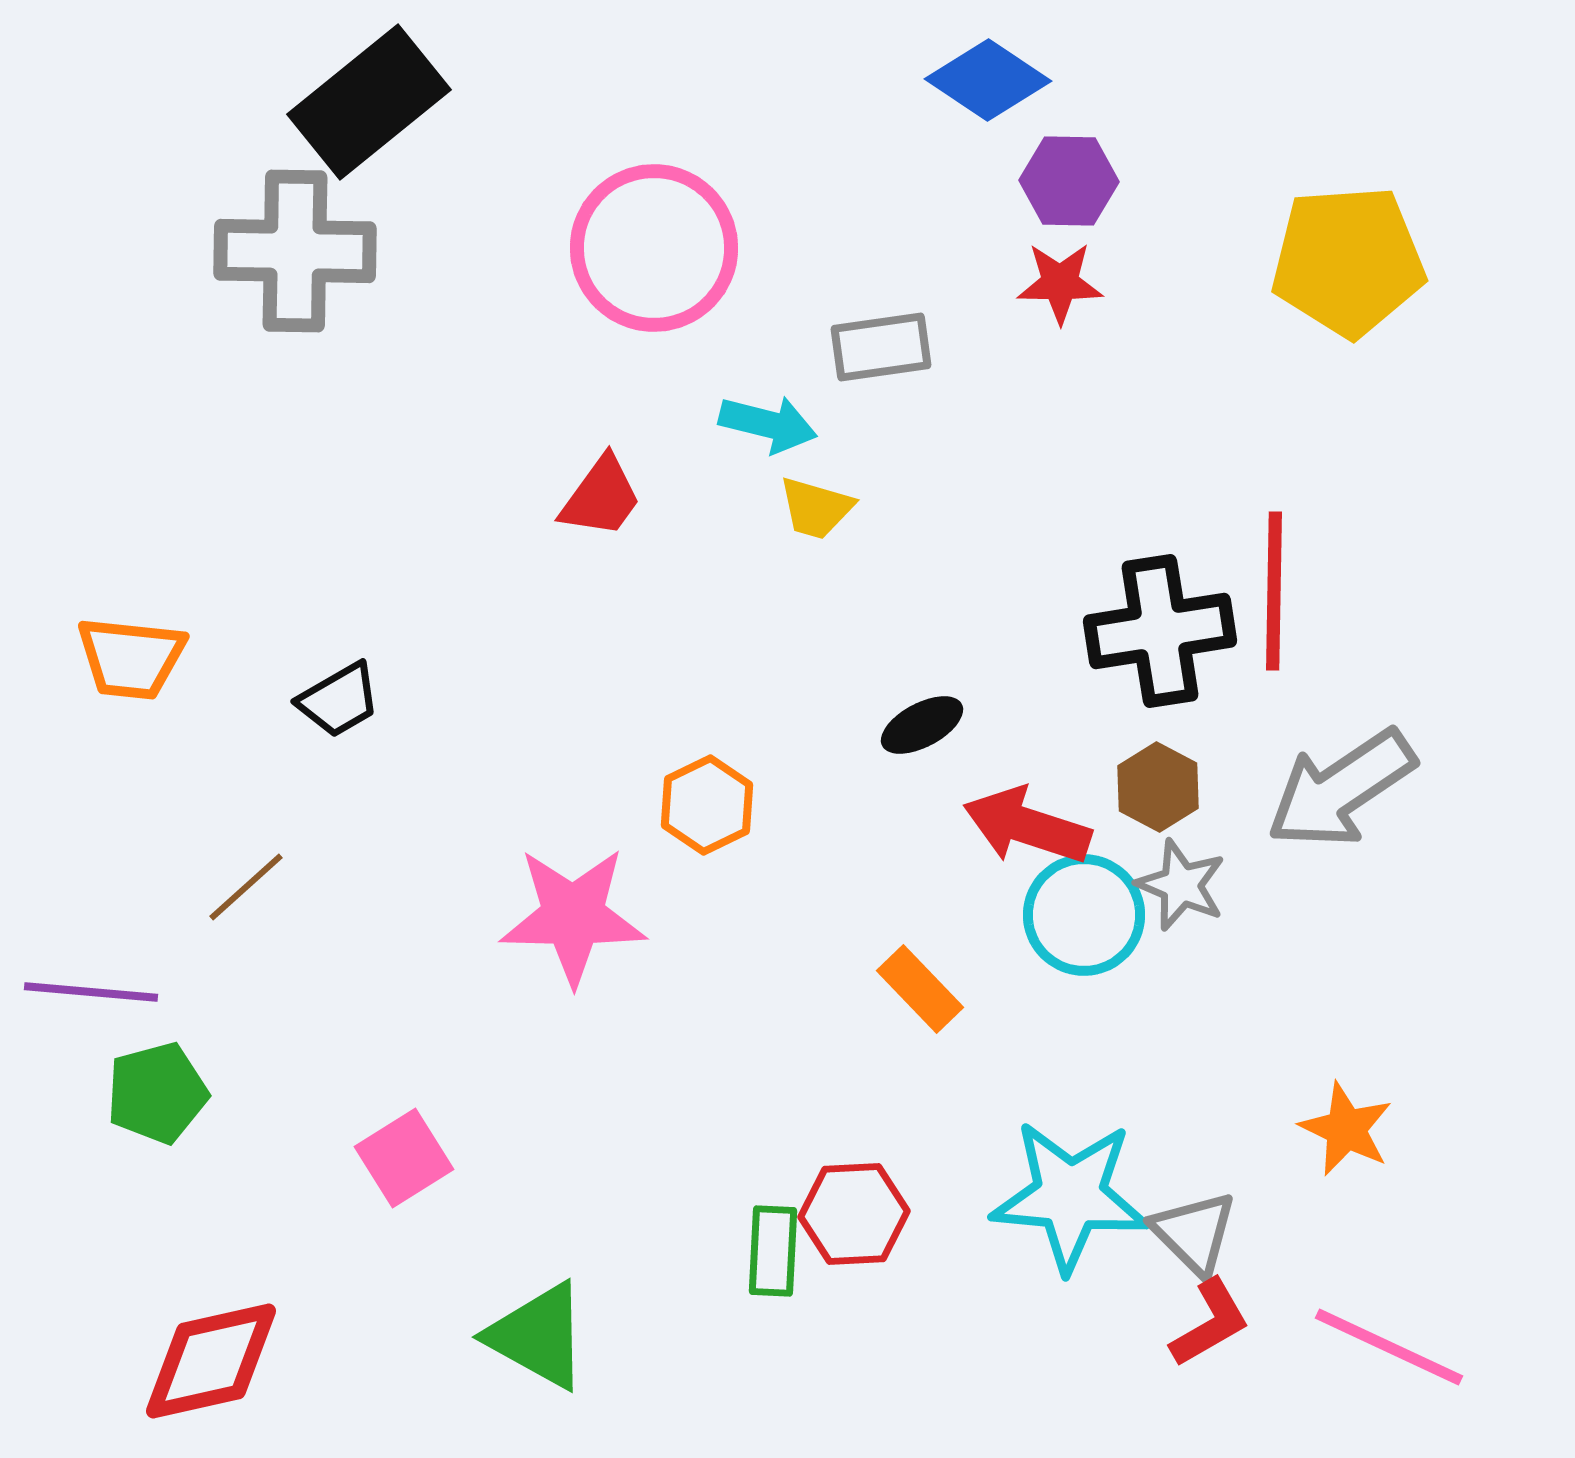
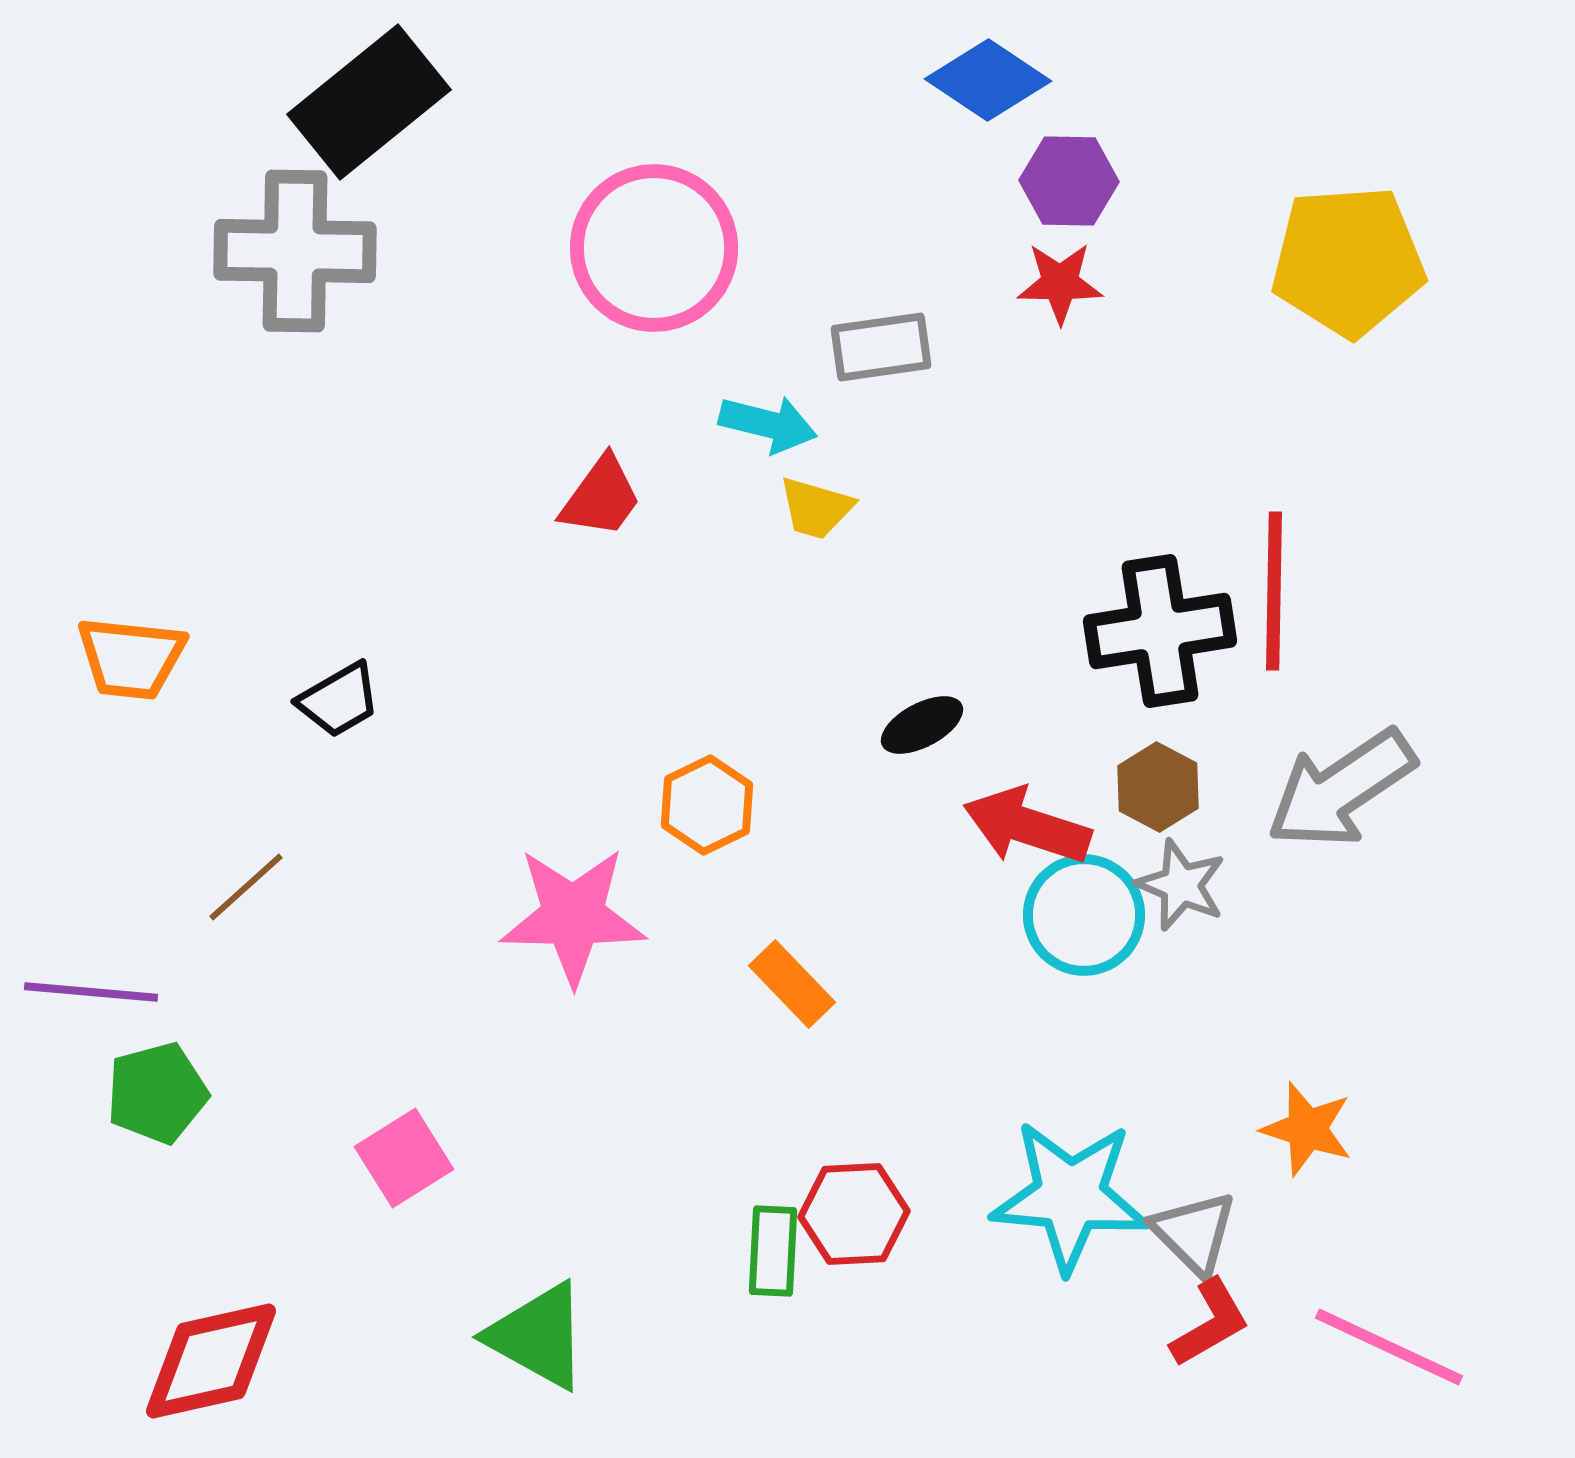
orange rectangle: moved 128 px left, 5 px up
orange star: moved 39 px left; rotated 8 degrees counterclockwise
